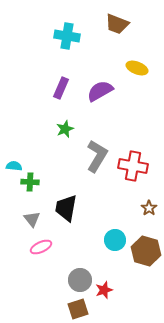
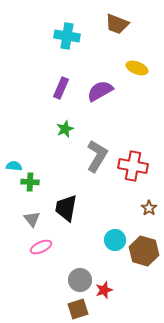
brown hexagon: moved 2 px left
